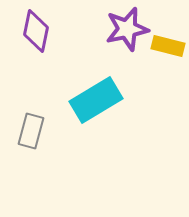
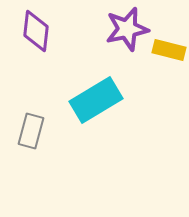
purple diamond: rotated 6 degrees counterclockwise
yellow rectangle: moved 1 px right, 4 px down
